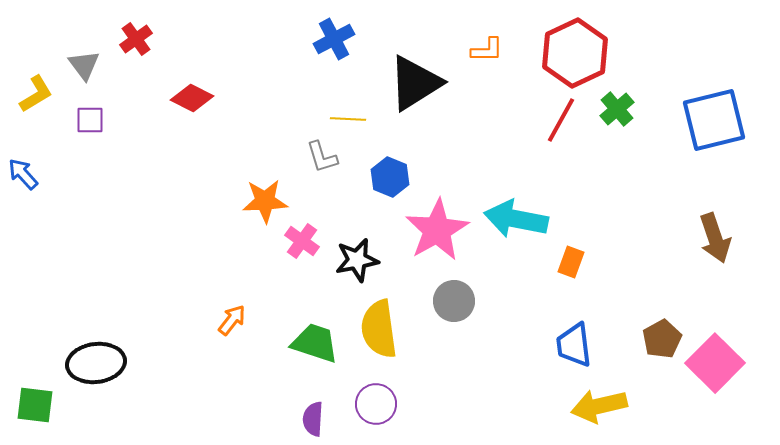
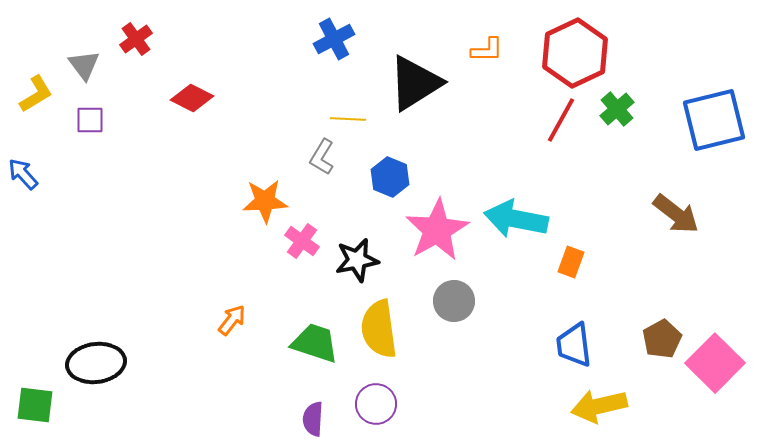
gray L-shape: rotated 48 degrees clockwise
brown arrow: moved 39 px left, 24 px up; rotated 33 degrees counterclockwise
